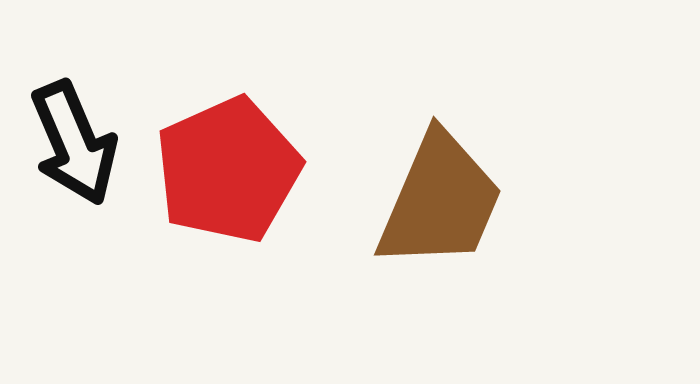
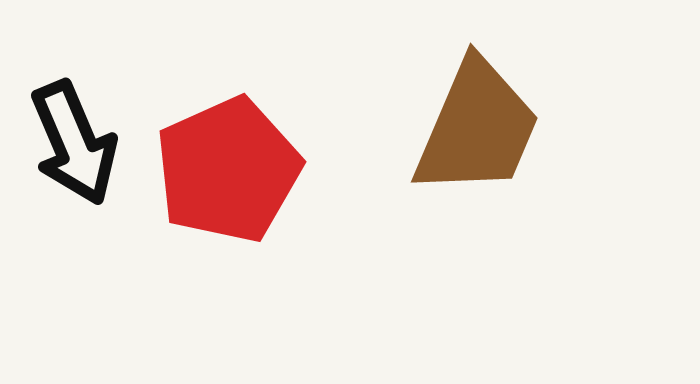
brown trapezoid: moved 37 px right, 73 px up
